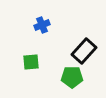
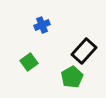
green square: moved 2 px left; rotated 30 degrees counterclockwise
green pentagon: rotated 30 degrees counterclockwise
